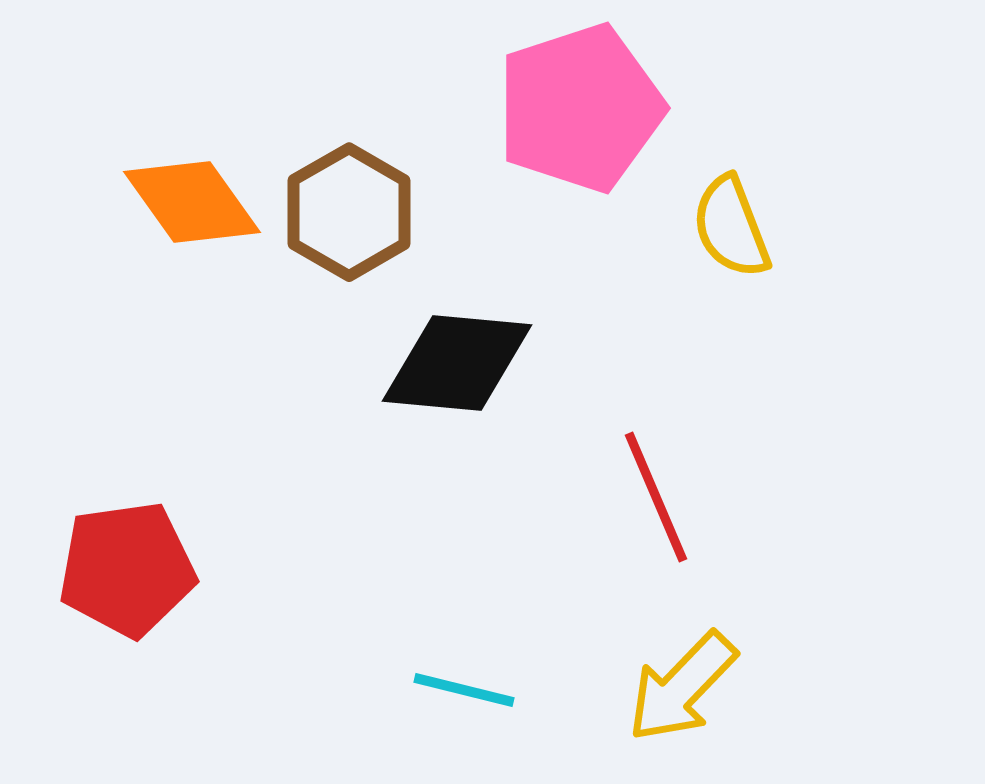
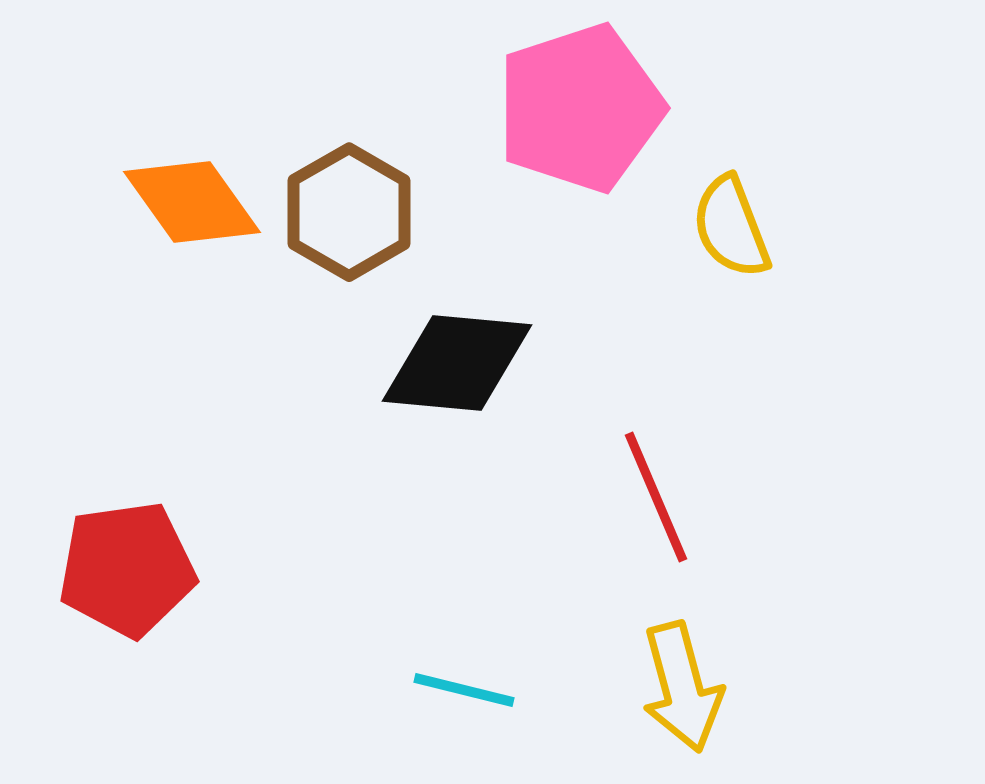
yellow arrow: rotated 59 degrees counterclockwise
